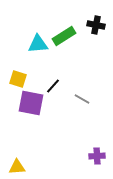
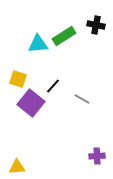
purple square: rotated 28 degrees clockwise
